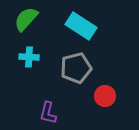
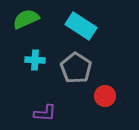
green semicircle: rotated 24 degrees clockwise
cyan cross: moved 6 px right, 3 px down
gray pentagon: rotated 24 degrees counterclockwise
purple L-shape: moved 3 px left; rotated 100 degrees counterclockwise
